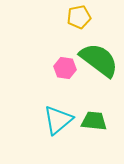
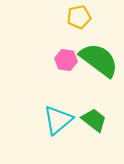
pink hexagon: moved 1 px right, 8 px up
green trapezoid: moved 1 px up; rotated 32 degrees clockwise
